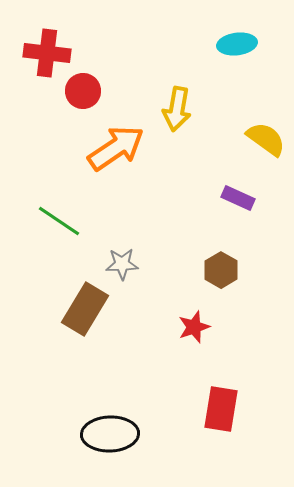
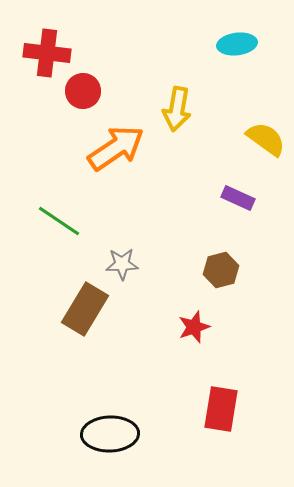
brown hexagon: rotated 16 degrees clockwise
